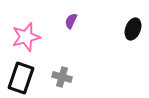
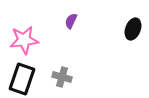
pink star: moved 2 px left, 3 px down; rotated 8 degrees clockwise
black rectangle: moved 1 px right, 1 px down
